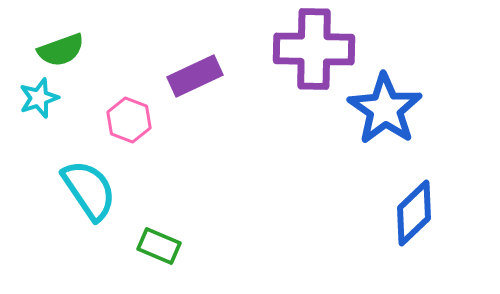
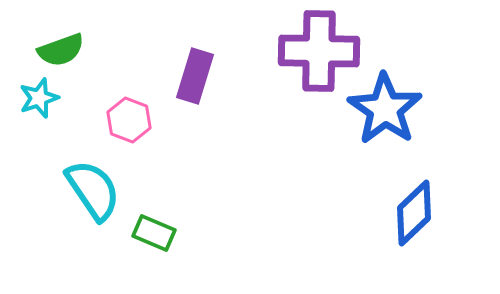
purple cross: moved 5 px right, 2 px down
purple rectangle: rotated 48 degrees counterclockwise
cyan semicircle: moved 4 px right
green rectangle: moved 5 px left, 13 px up
